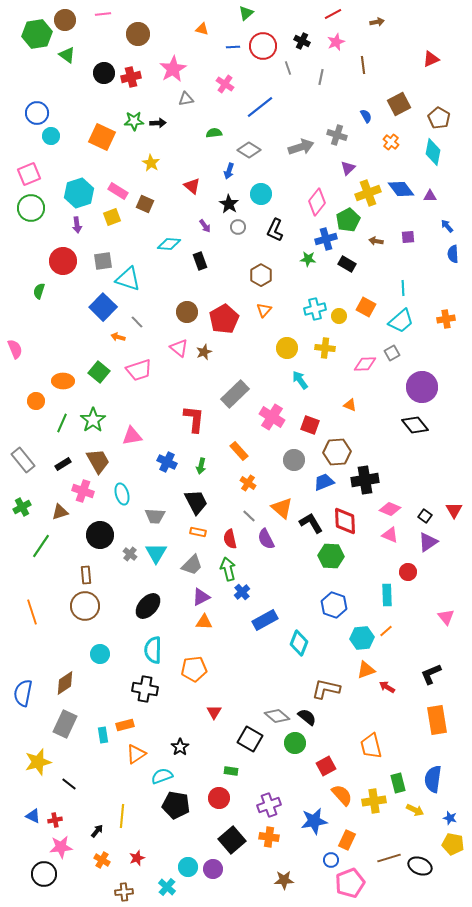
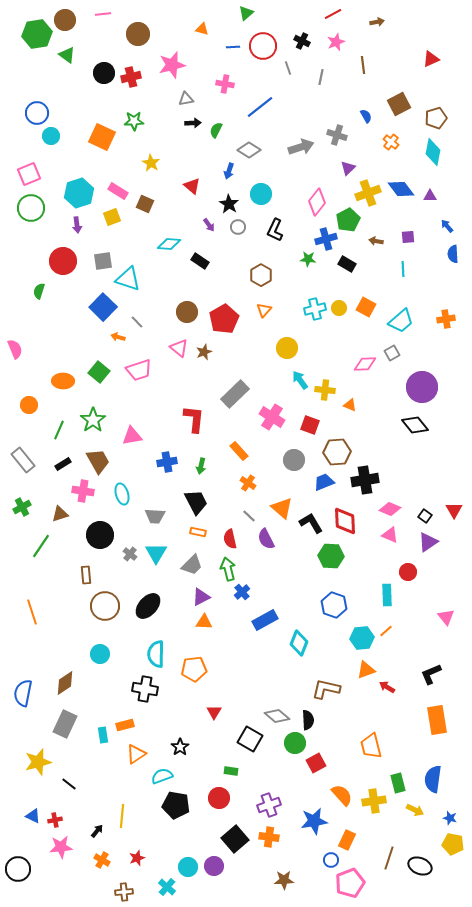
pink star at (173, 69): moved 1 px left, 4 px up; rotated 16 degrees clockwise
pink cross at (225, 84): rotated 24 degrees counterclockwise
brown pentagon at (439, 118): moved 3 px left; rotated 25 degrees clockwise
black arrow at (158, 123): moved 35 px right
green semicircle at (214, 133): moved 2 px right, 3 px up; rotated 56 degrees counterclockwise
purple arrow at (205, 226): moved 4 px right, 1 px up
black rectangle at (200, 261): rotated 36 degrees counterclockwise
cyan line at (403, 288): moved 19 px up
yellow circle at (339, 316): moved 8 px up
yellow cross at (325, 348): moved 42 px down
orange circle at (36, 401): moved 7 px left, 4 px down
green line at (62, 423): moved 3 px left, 7 px down
blue cross at (167, 462): rotated 36 degrees counterclockwise
pink cross at (83, 491): rotated 10 degrees counterclockwise
brown triangle at (60, 512): moved 2 px down
brown circle at (85, 606): moved 20 px right
cyan semicircle at (153, 650): moved 3 px right, 4 px down
black semicircle at (307, 717): moved 1 px right, 3 px down; rotated 48 degrees clockwise
red square at (326, 766): moved 10 px left, 3 px up
black square at (232, 840): moved 3 px right, 1 px up
brown line at (389, 858): rotated 55 degrees counterclockwise
purple circle at (213, 869): moved 1 px right, 3 px up
black circle at (44, 874): moved 26 px left, 5 px up
